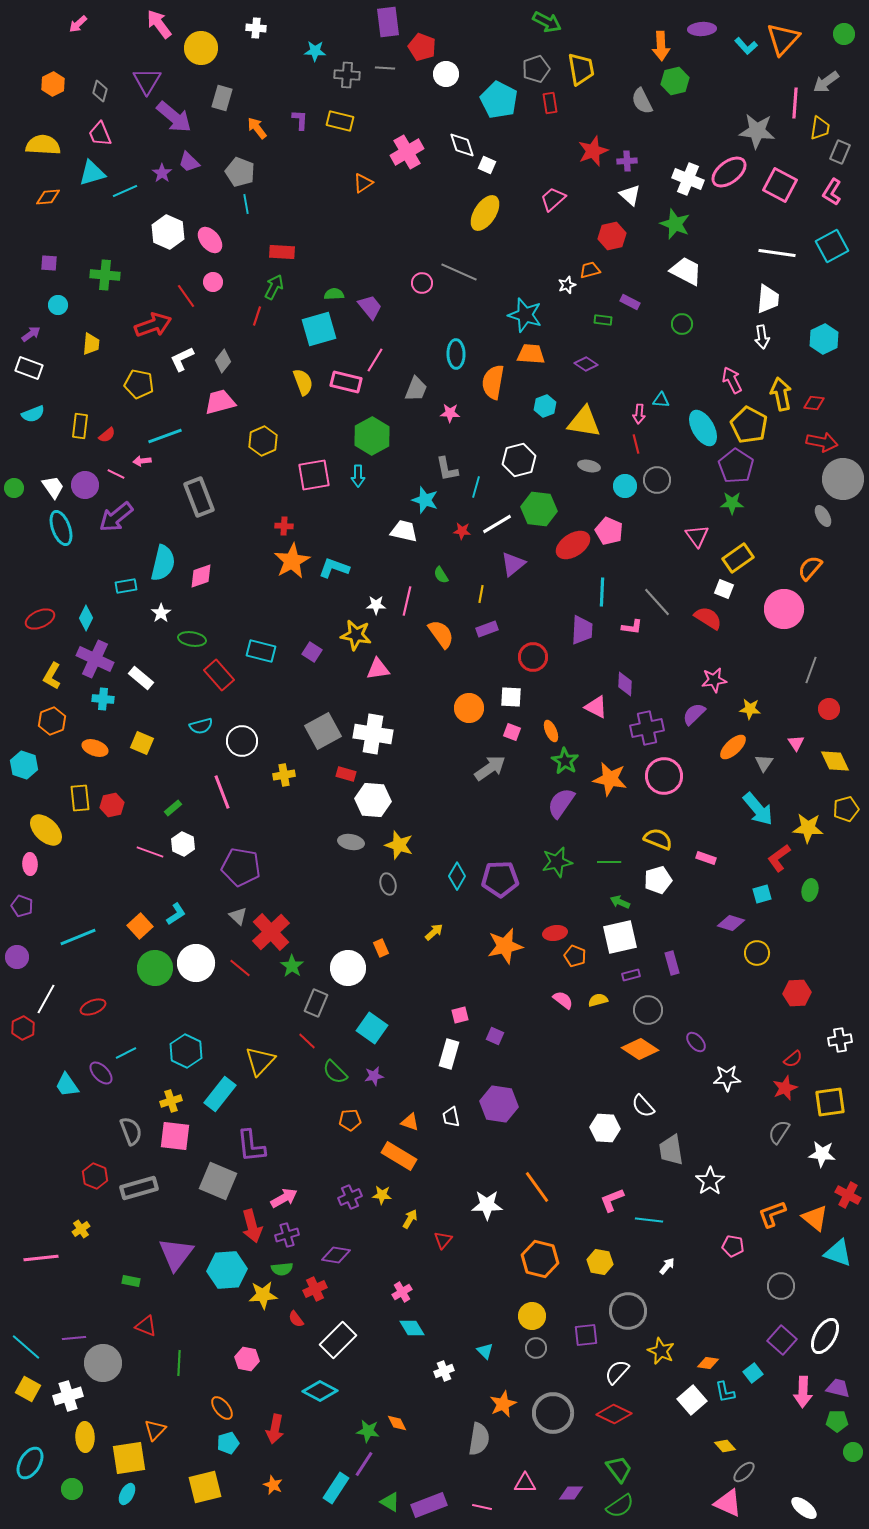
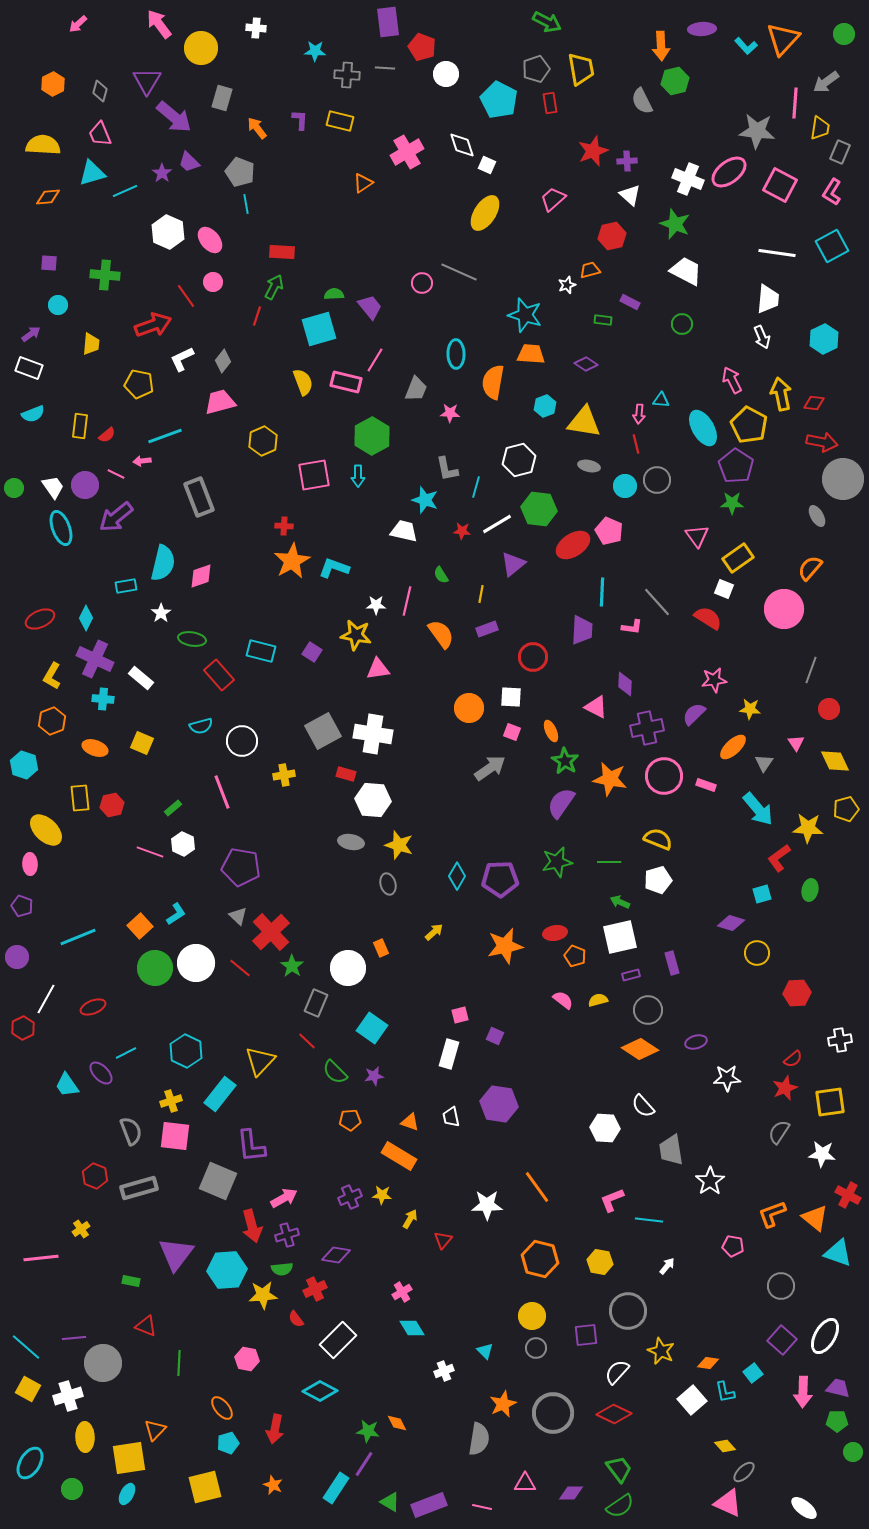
white arrow at (762, 337): rotated 15 degrees counterclockwise
gray ellipse at (823, 516): moved 6 px left
pink rectangle at (706, 858): moved 73 px up
purple ellipse at (696, 1042): rotated 65 degrees counterclockwise
